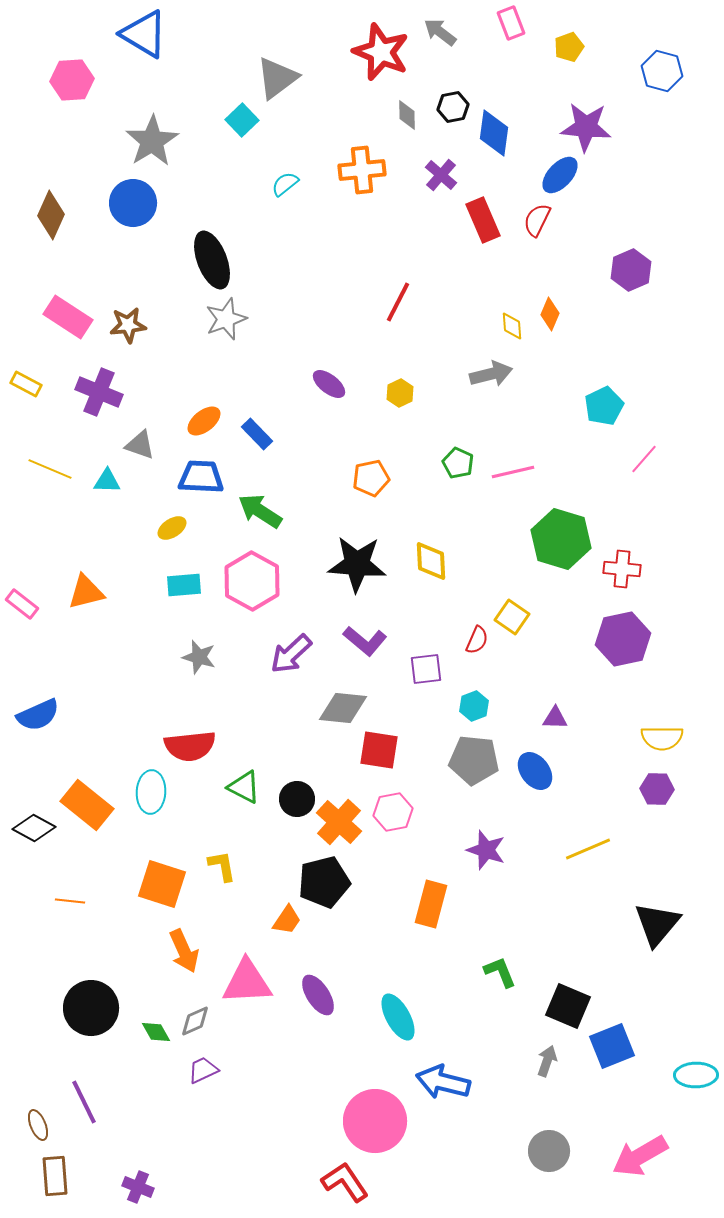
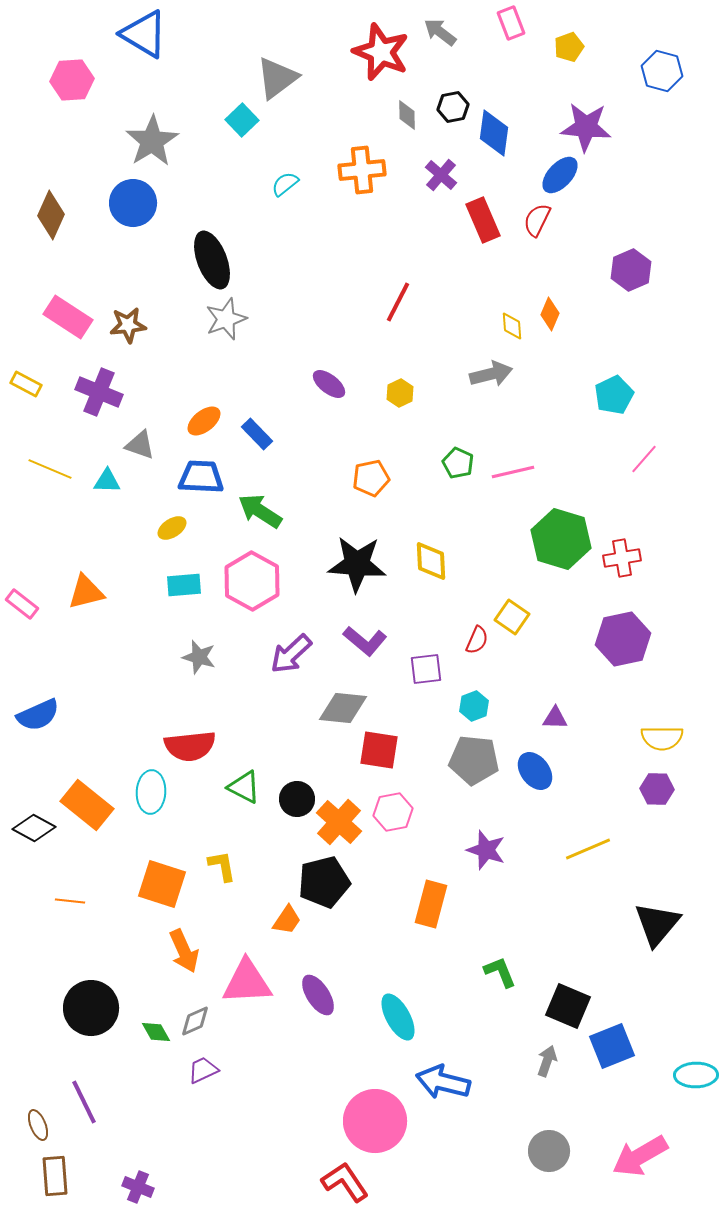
cyan pentagon at (604, 406): moved 10 px right, 11 px up
red cross at (622, 569): moved 11 px up; rotated 15 degrees counterclockwise
